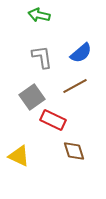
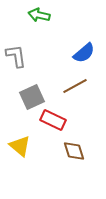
blue semicircle: moved 3 px right
gray L-shape: moved 26 px left, 1 px up
gray square: rotated 10 degrees clockwise
yellow triangle: moved 1 px right, 10 px up; rotated 15 degrees clockwise
